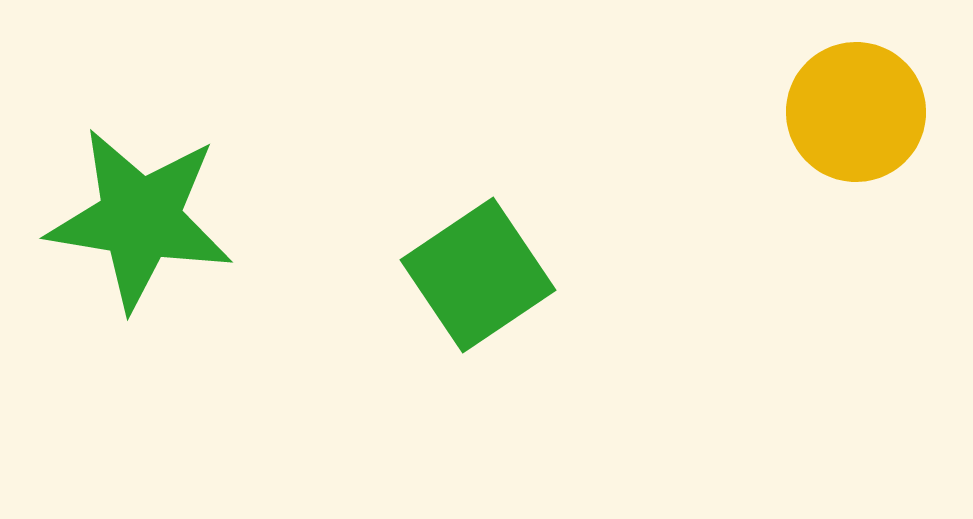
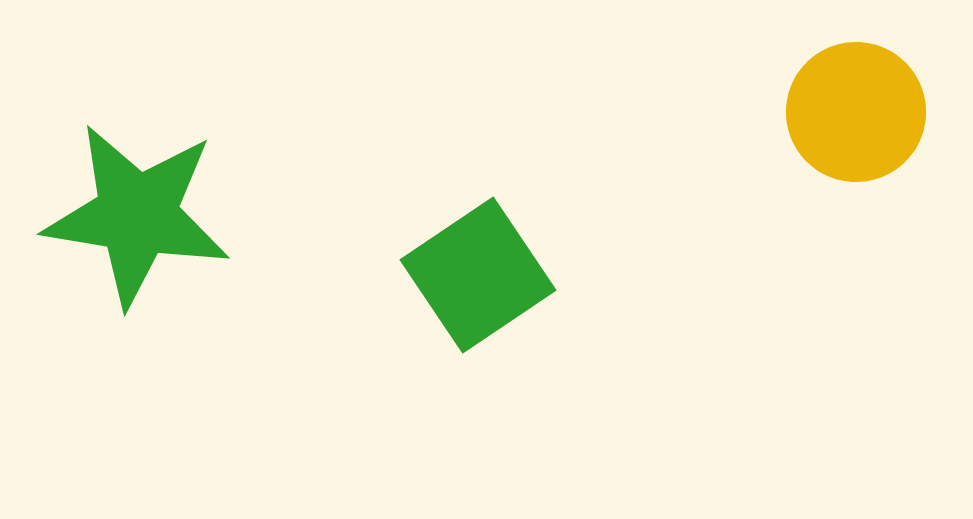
green star: moved 3 px left, 4 px up
